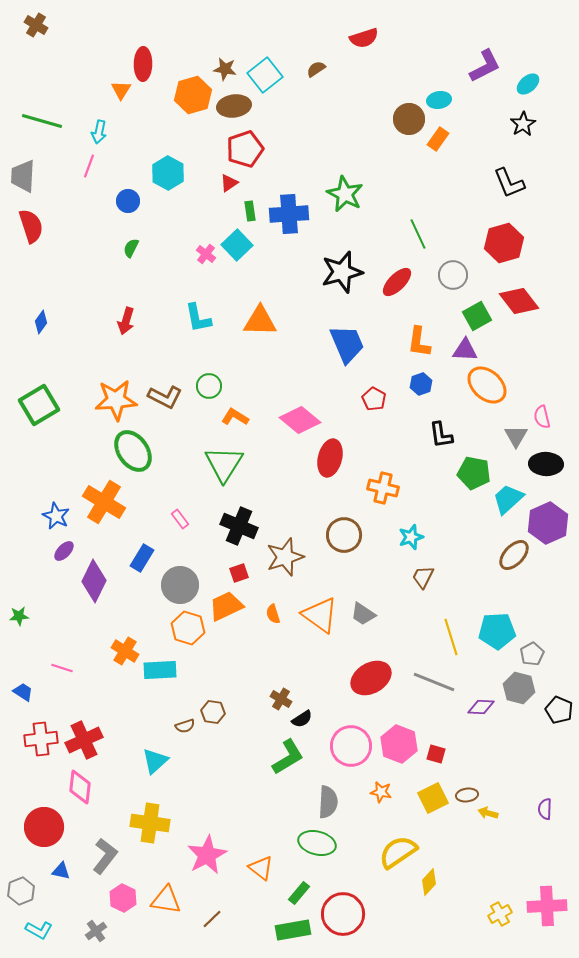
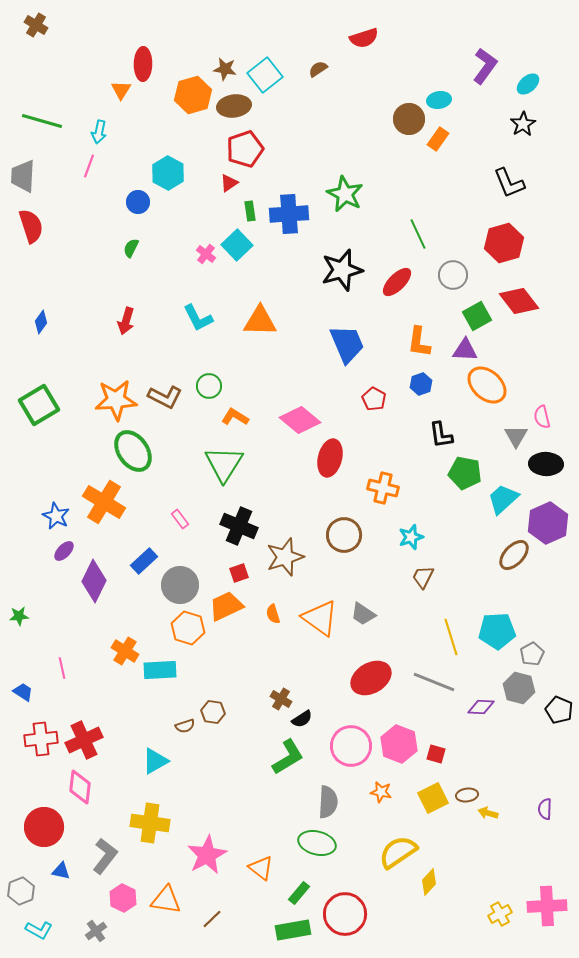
purple L-shape at (485, 66): rotated 27 degrees counterclockwise
brown semicircle at (316, 69): moved 2 px right
blue circle at (128, 201): moved 10 px right, 1 px down
black star at (342, 272): moved 2 px up
cyan L-shape at (198, 318): rotated 16 degrees counterclockwise
green pentagon at (474, 473): moved 9 px left
cyan trapezoid at (508, 499): moved 5 px left
blue rectangle at (142, 558): moved 2 px right, 3 px down; rotated 16 degrees clockwise
orange triangle at (320, 615): moved 3 px down
pink line at (62, 668): rotated 60 degrees clockwise
cyan triangle at (155, 761): rotated 12 degrees clockwise
red circle at (343, 914): moved 2 px right
